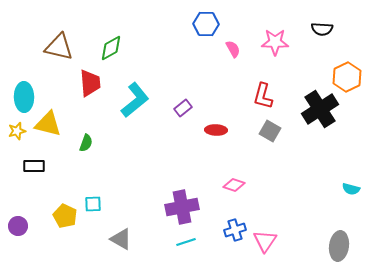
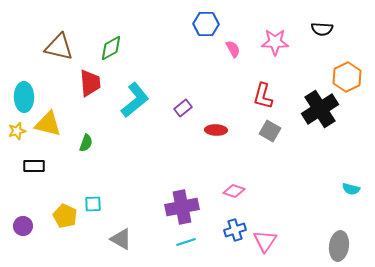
pink diamond: moved 6 px down
purple circle: moved 5 px right
